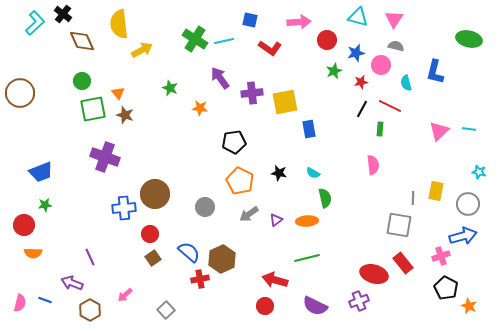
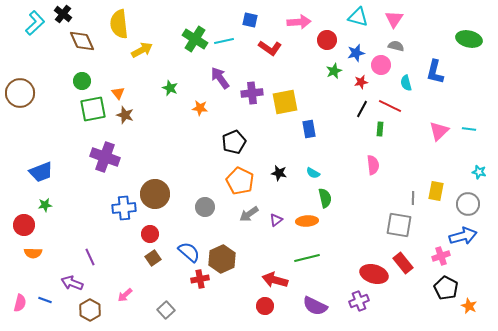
black pentagon at (234, 142): rotated 15 degrees counterclockwise
